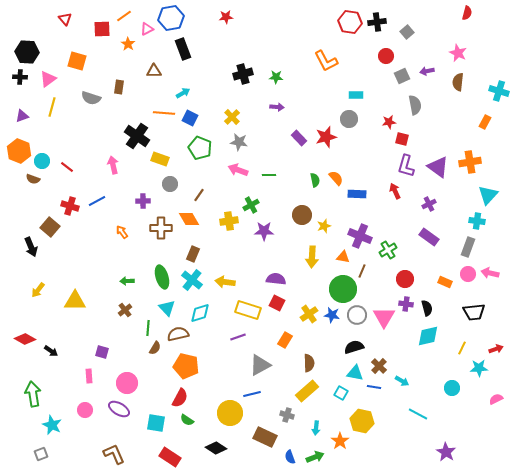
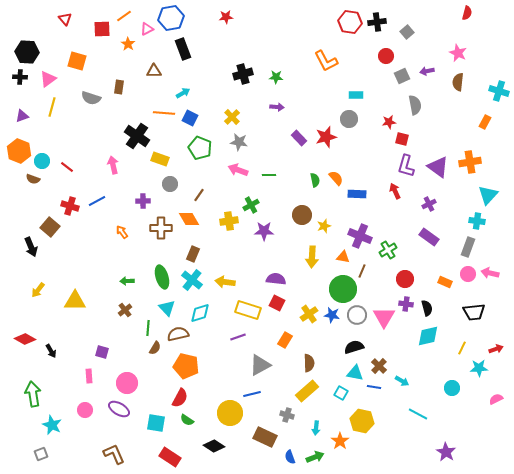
black arrow at (51, 351): rotated 24 degrees clockwise
black diamond at (216, 448): moved 2 px left, 2 px up
